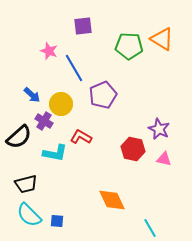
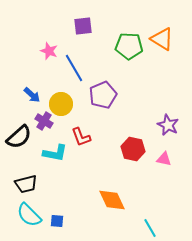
purple star: moved 9 px right, 4 px up
red L-shape: rotated 140 degrees counterclockwise
